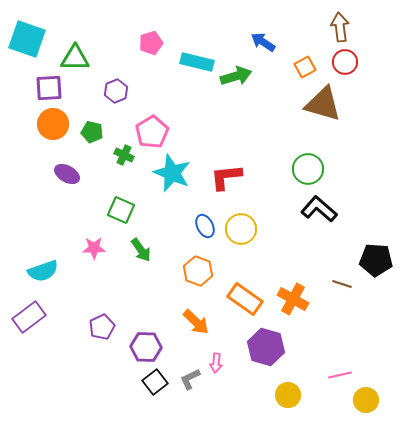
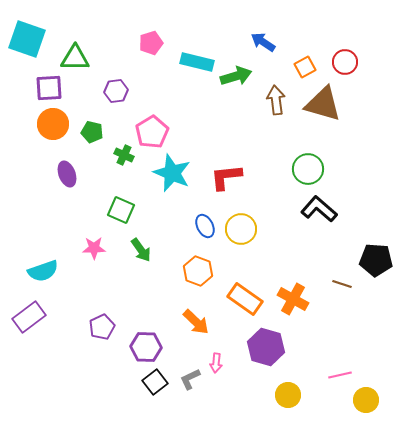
brown arrow at (340, 27): moved 64 px left, 73 px down
purple hexagon at (116, 91): rotated 15 degrees clockwise
purple ellipse at (67, 174): rotated 40 degrees clockwise
